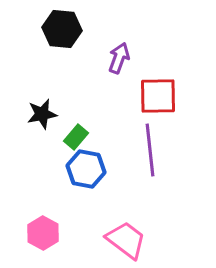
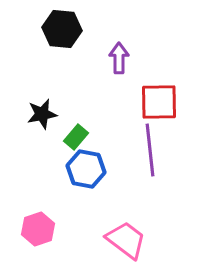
purple arrow: rotated 20 degrees counterclockwise
red square: moved 1 px right, 6 px down
pink hexagon: moved 5 px left, 4 px up; rotated 12 degrees clockwise
